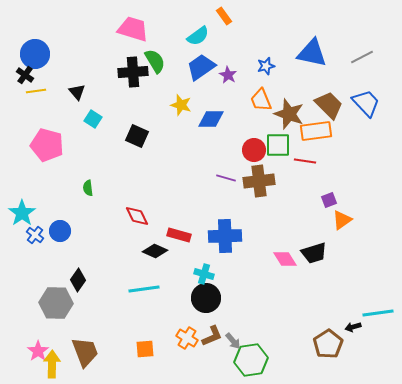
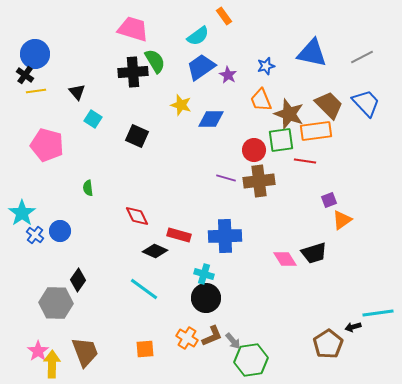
green square at (278, 145): moved 3 px right, 5 px up; rotated 8 degrees counterclockwise
cyan line at (144, 289): rotated 44 degrees clockwise
